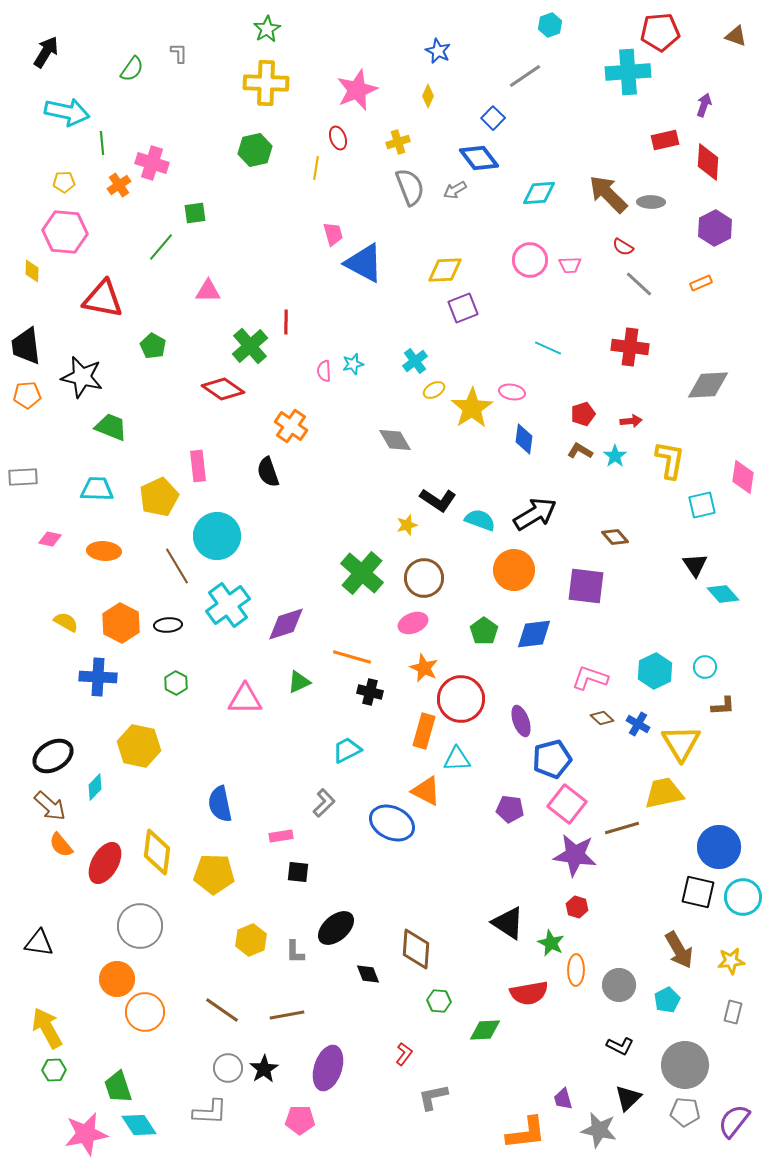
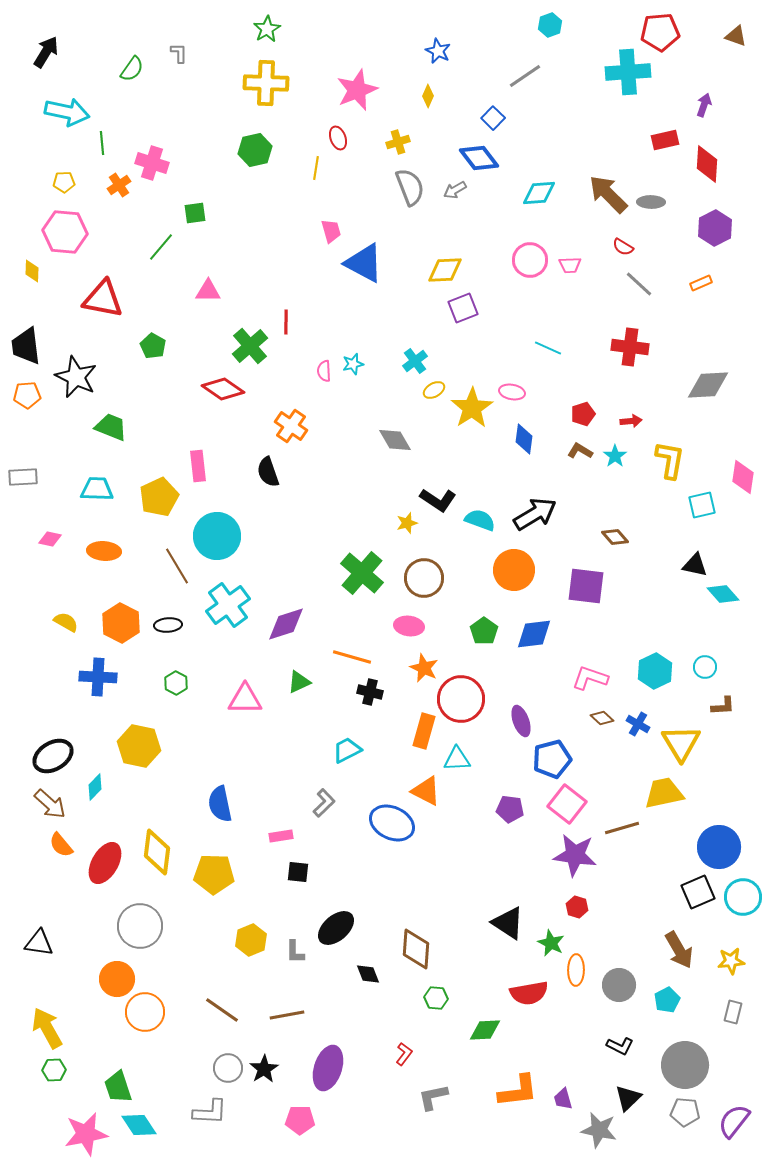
red diamond at (708, 162): moved 1 px left, 2 px down
pink trapezoid at (333, 234): moved 2 px left, 3 px up
black star at (82, 377): moved 6 px left; rotated 12 degrees clockwise
yellow star at (407, 525): moved 2 px up
black triangle at (695, 565): rotated 44 degrees counterclockwise
pink ellipse at (413, 623): moved 4 px left, 3 px down; rotated 28 degrees clockwise
brown arrow at (50, 806): moved 2 px up
black square at (698, 892): rotated 36 degrees counterclockwise
green hexagon at (439, 1001): moved 3 px left, 3 px up
orange L-shape at (526, 1133): moved 8 px left, 42 px up
